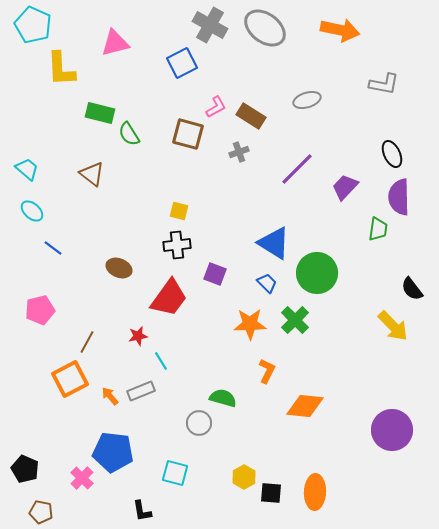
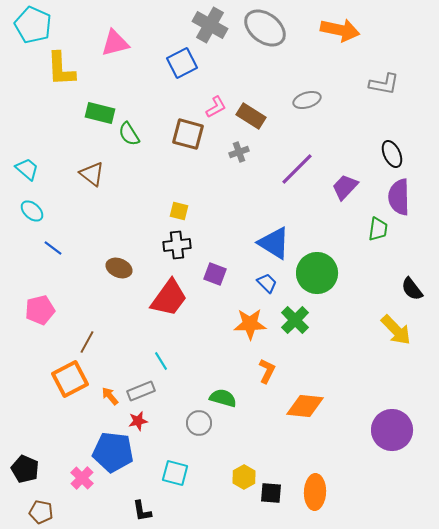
yellow arrow at (393, 326): moved 3 px right, 4 px down
red star at (138, 336): moved 85 px down
